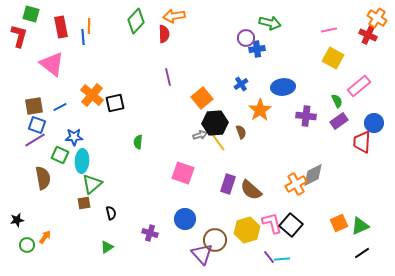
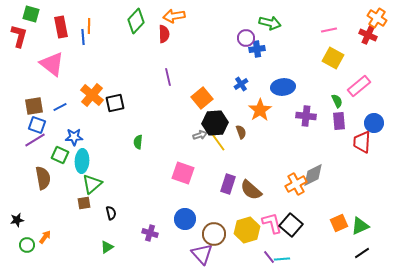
purple rectangle at (339, 121): rotated 60 degrees counterclockwise
brown circle at (215, 240): moved 1 px left, 6 px up
